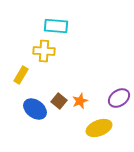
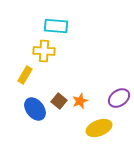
yellow rectangle: moved 4 px right
blue ellipse: rotated 15 degrees clockwise
